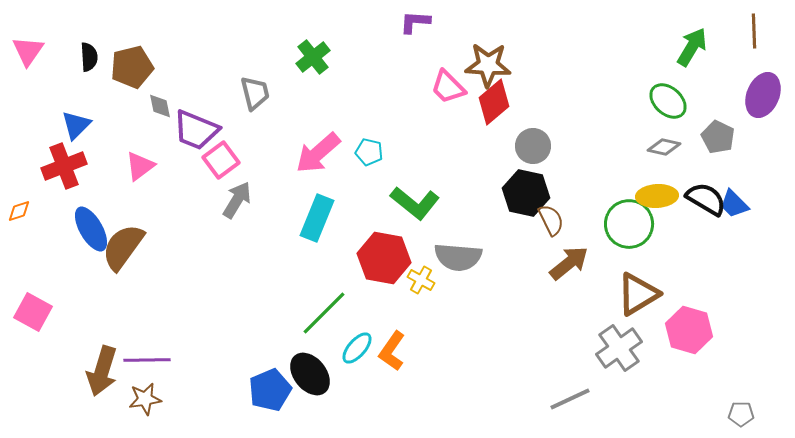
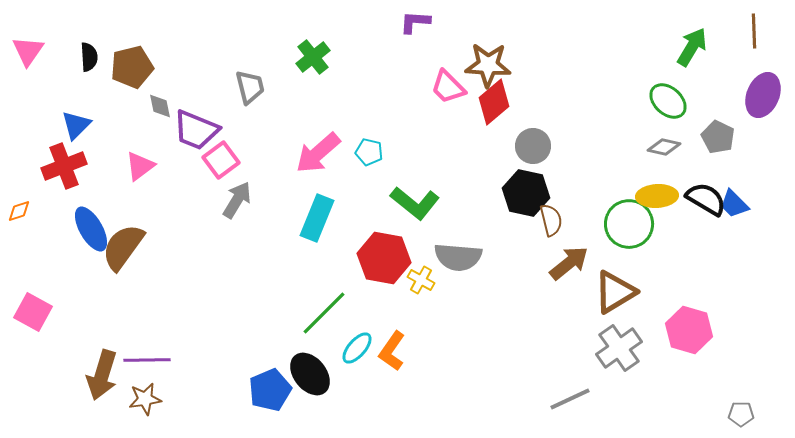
gray trapezoid at (255, 93): moved 5 px left, 6 px up
brown semicircle at (551, 220): rotated 12 degrees clockwise
brown triangle at (638, 294): moved 23 px left, 2 px up
brown arrow at (102, 371): moved 4 px down
